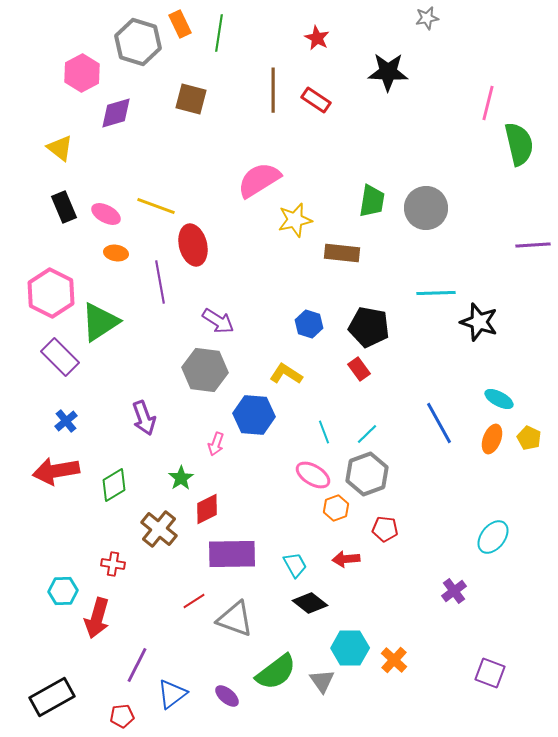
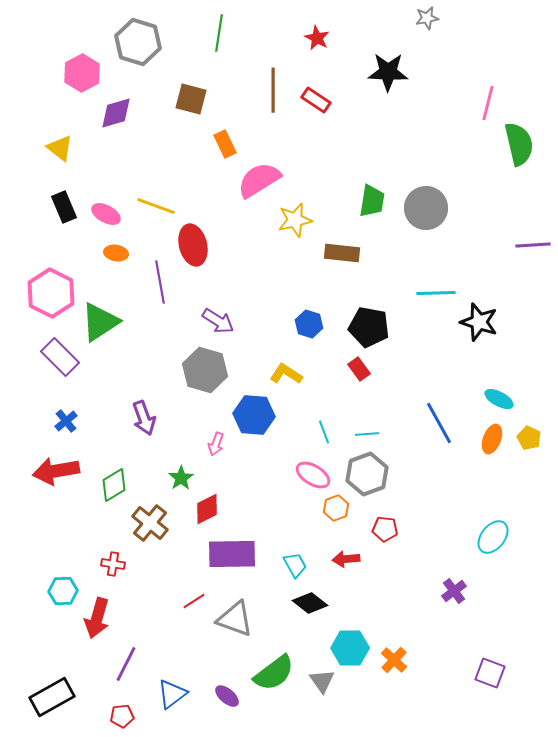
orange rectangle at (180, 24): moved 45 px right, 120 px down
gray hexagon at (205, 370): rotated 9 degrees clockwise
cyan line at (367, 434): rotated 40 degrees clockwise
brown cross at (159, 529): moved 9 px left, 6 px up
purple line at (137, 665): moved 11 px left, 1 px up
green semicircle at (276, 672): moved 2 px left, 1 px down
